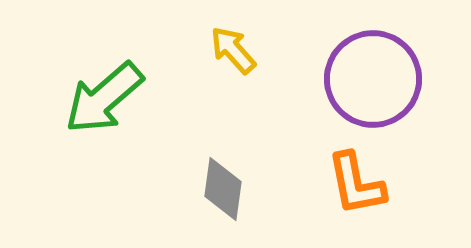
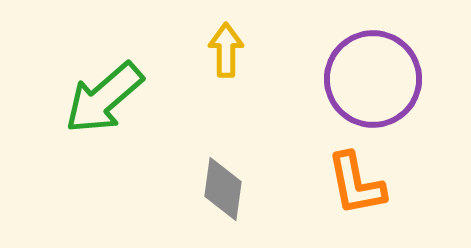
yellow arrow: moved 7 px left; rotated 42 degrees clockwise
